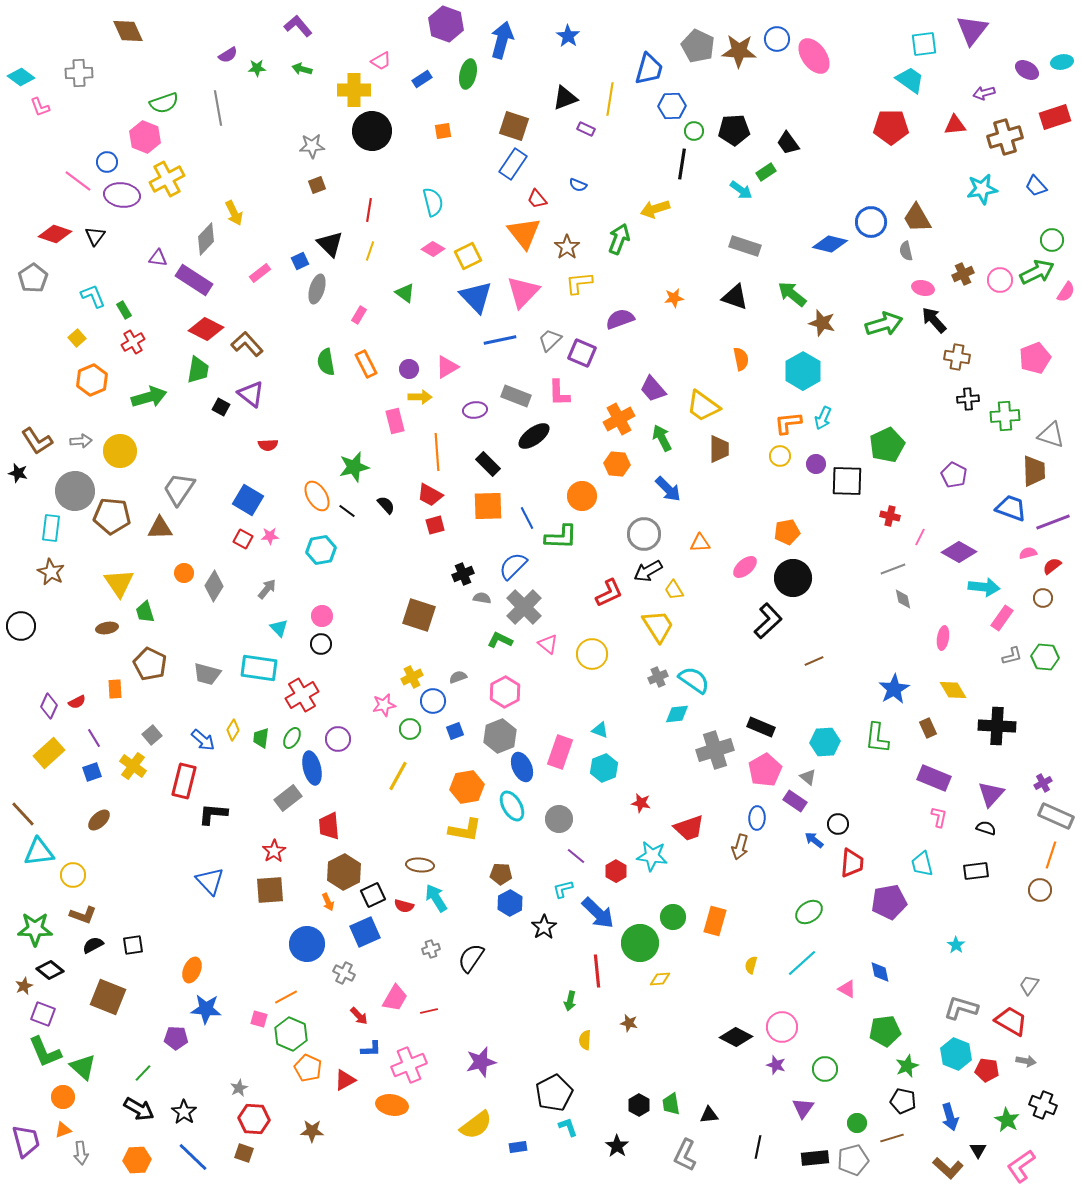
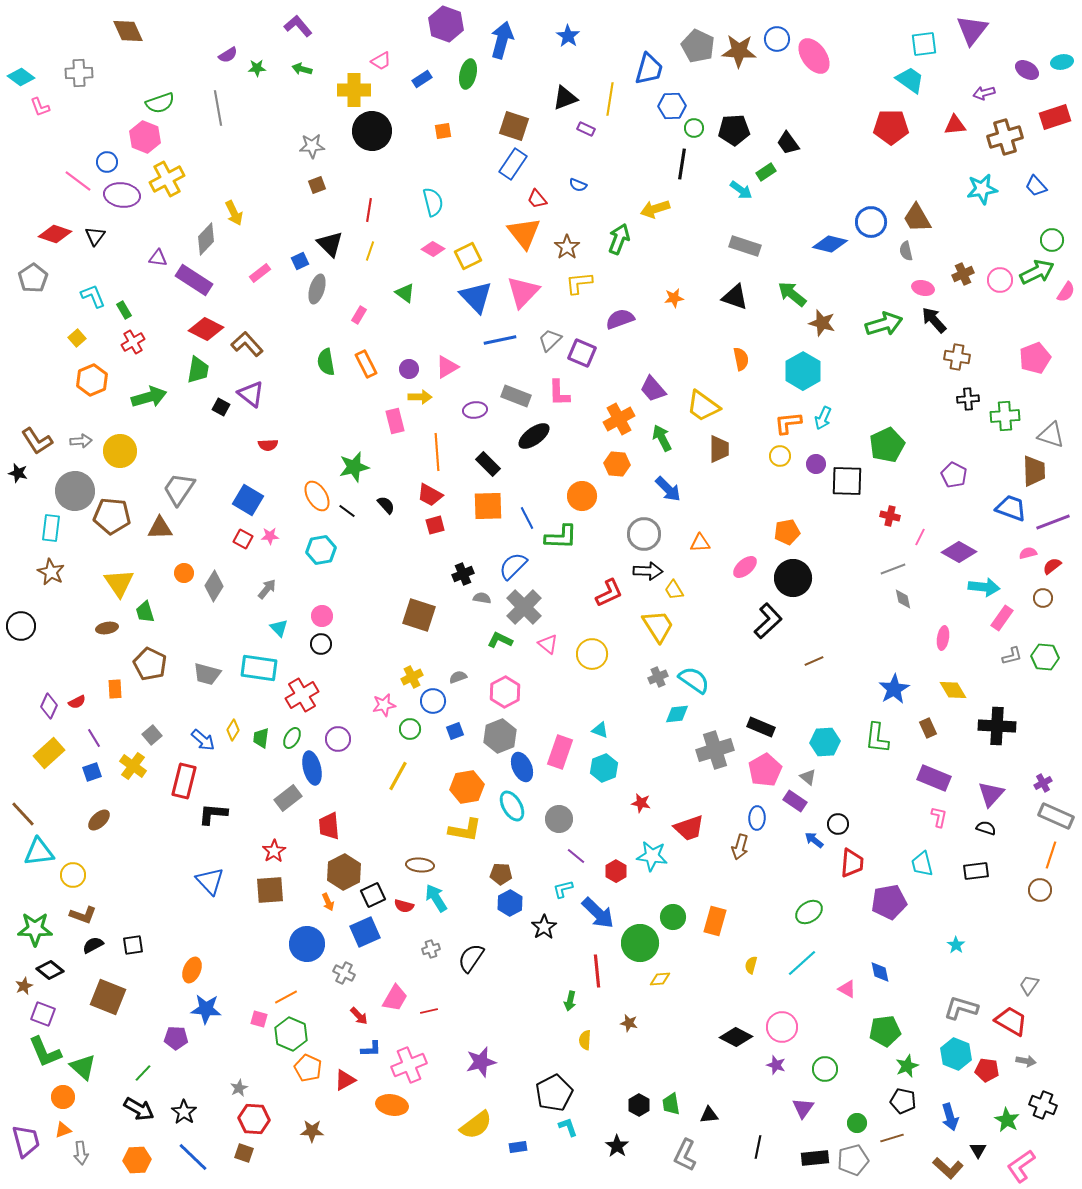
green semicircle at (164, 103): moved 4 px left
green circle at (694, 131): moved 3 px up
black arrow at (648, 571): rotated 148 degrees counterclockwise
